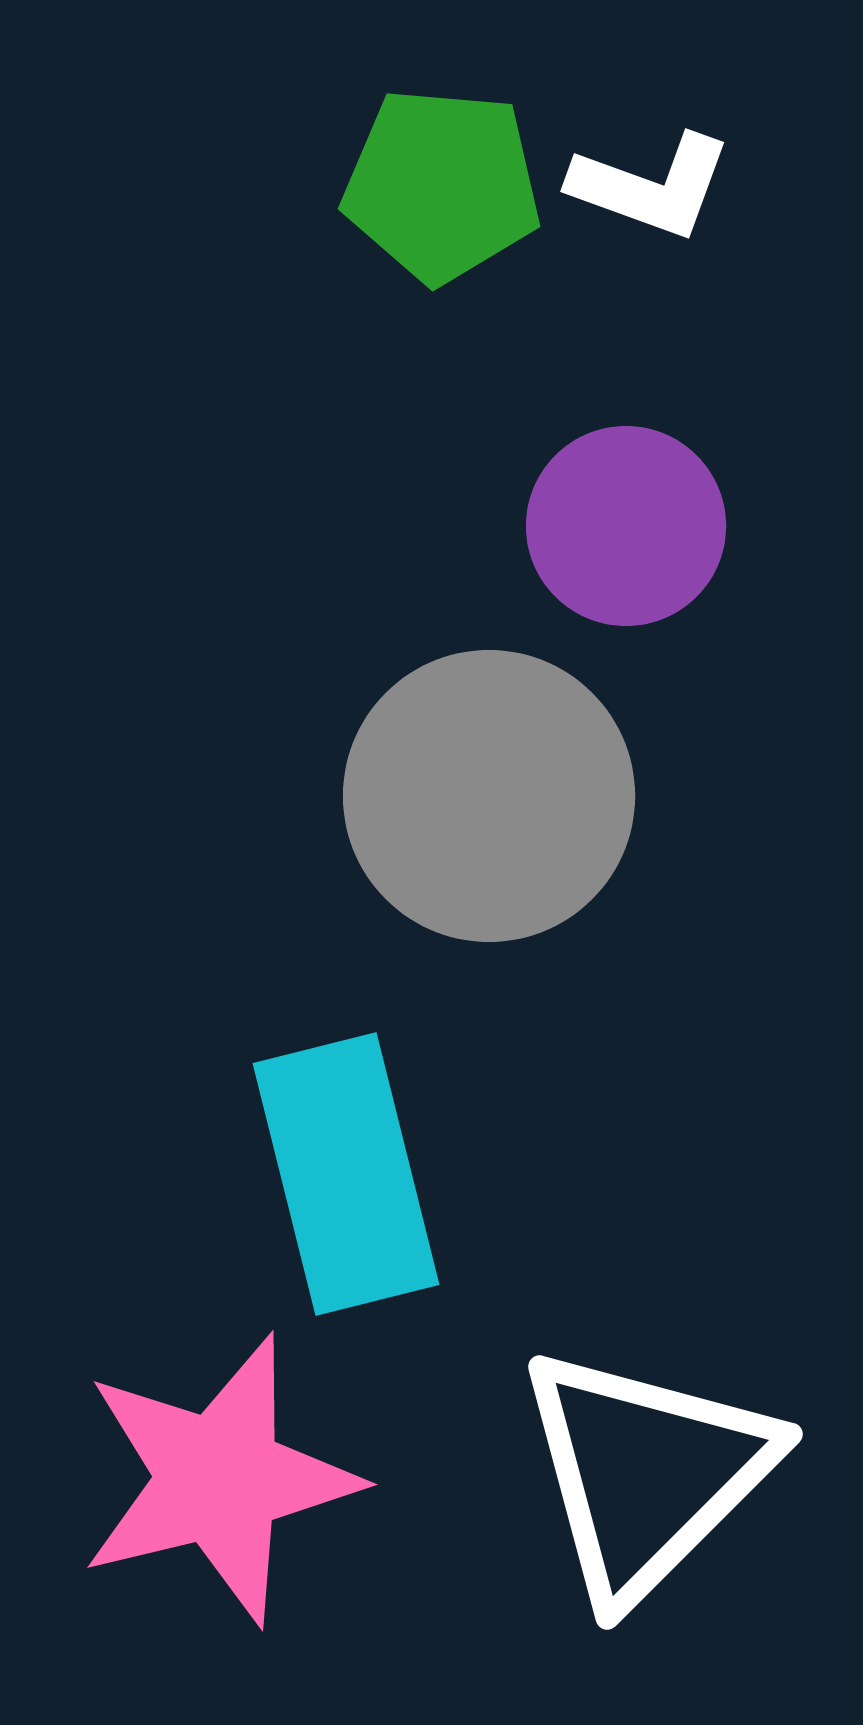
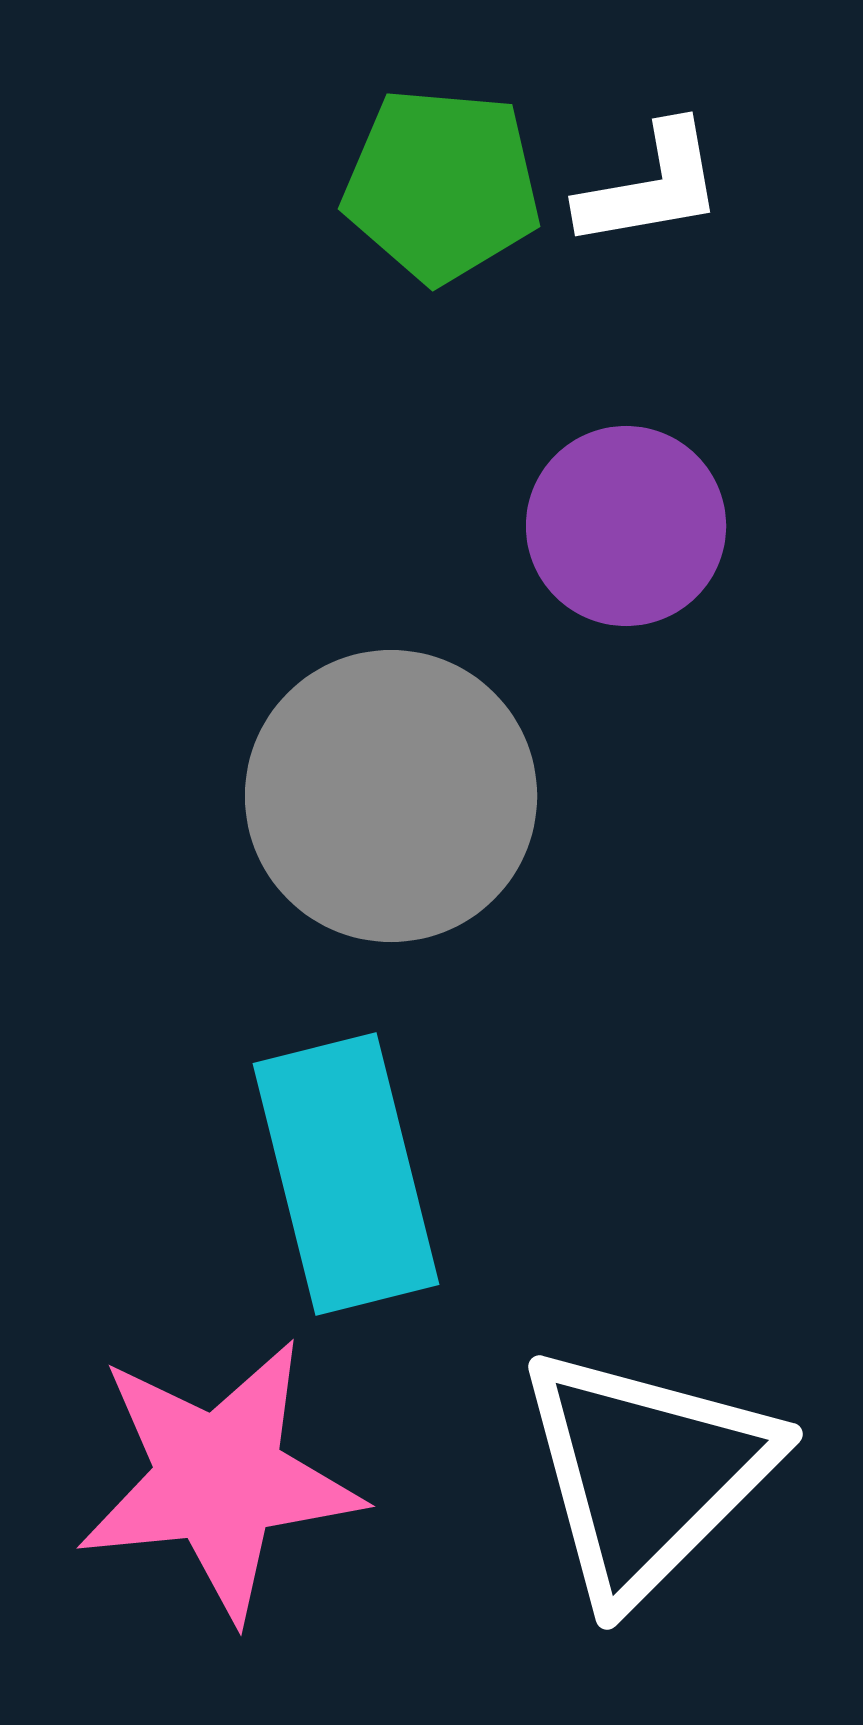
white L-shape: rotated 30 degrees counterclockwise
gray circle: moved 98 px left
pink star: rotated 8 degrees clockwise
